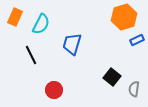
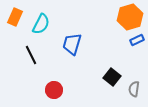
orange hexagon: moved 6 px right
